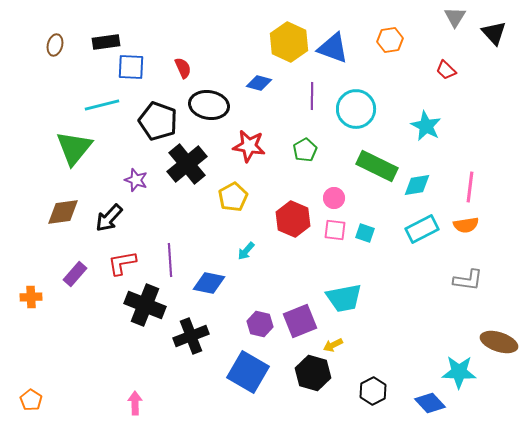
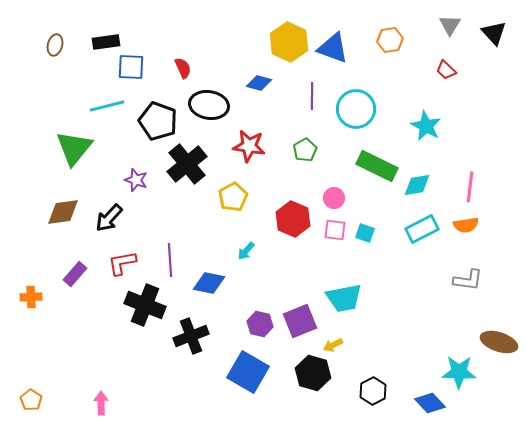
gray triangle at (455, 17): moved 5 px left, 8 px down
cyan line at (102, 105): moved 5 px right, 1 px down
pink arrow at (135, 403): moved 34 px left
